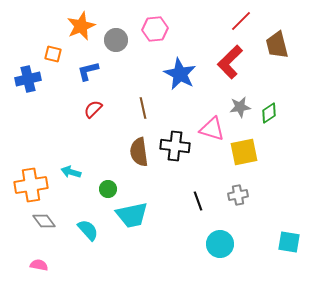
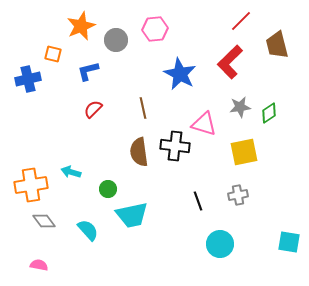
pink triangle: moved 8 px left, 5 px up
